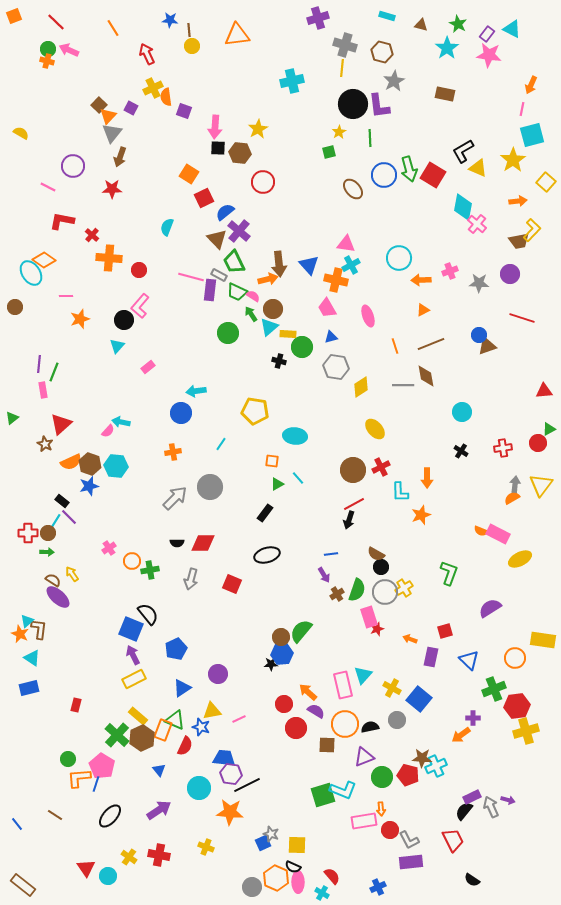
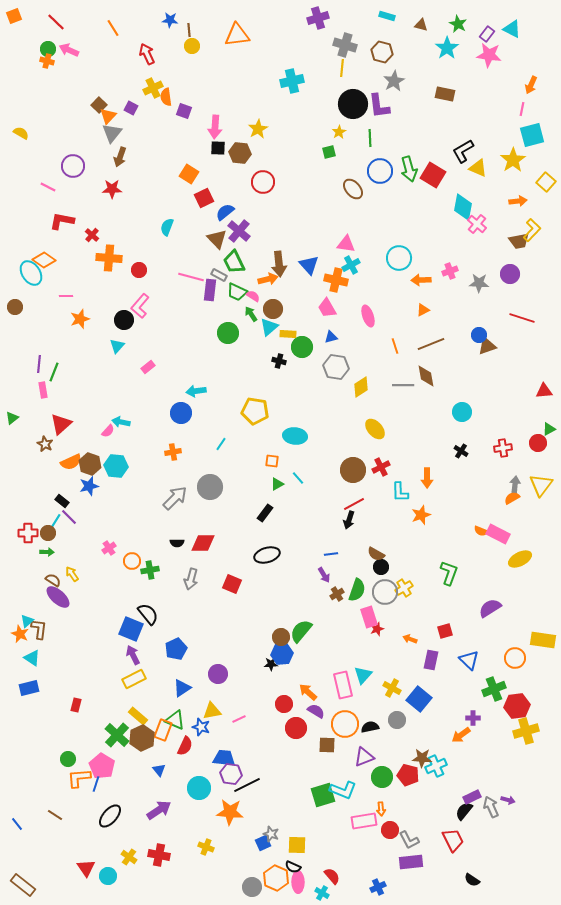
blue circle at (384, 175): moved 4 px left, 4 px up
purple rectangle at (431, 657): moved 3 px down
